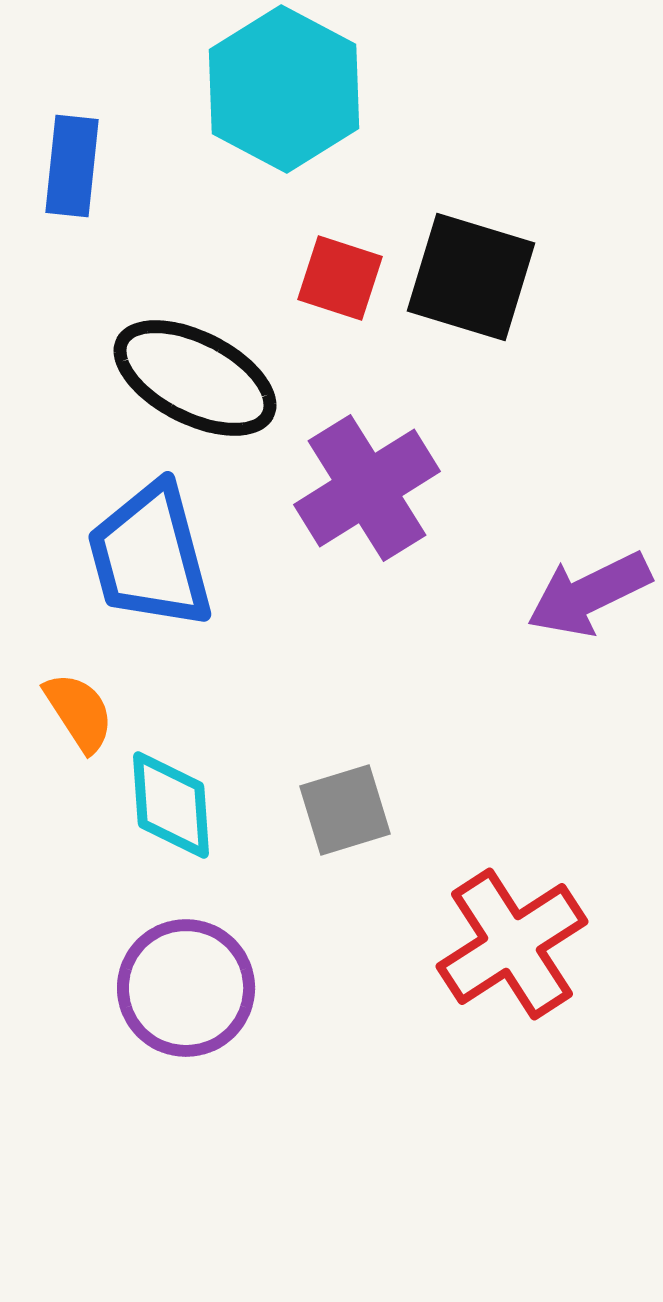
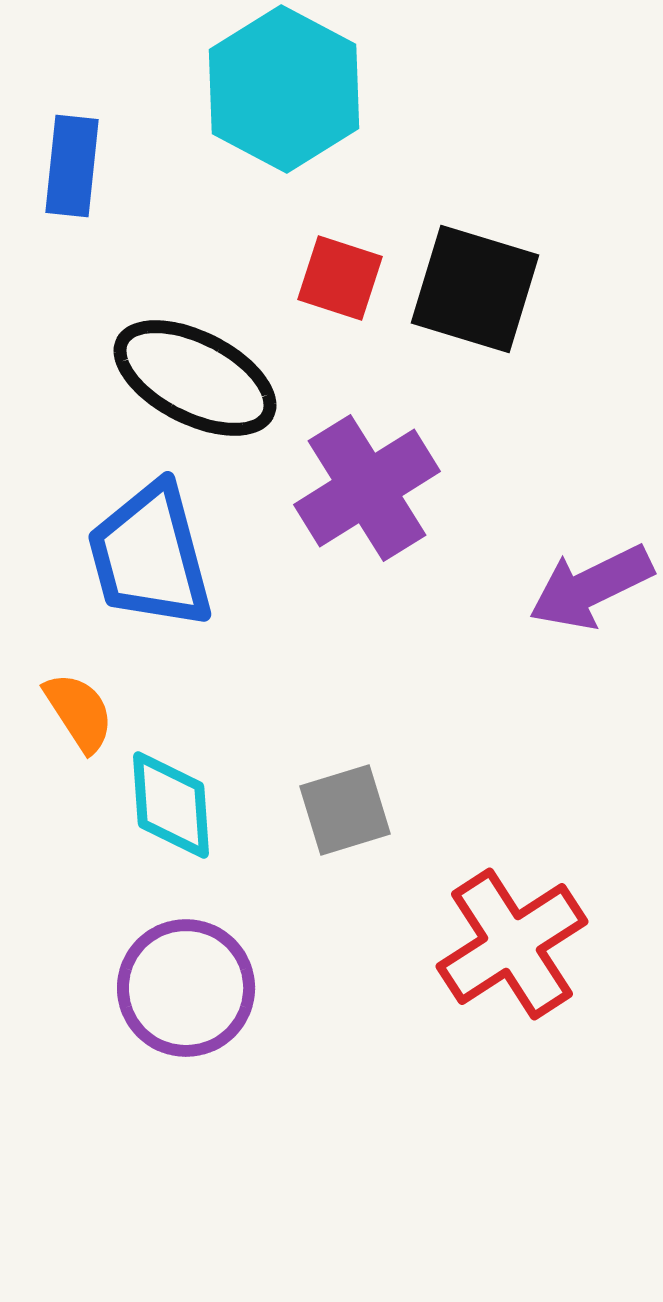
black square: moved 4 px right, 12 px down
purple arrow: moved 2 px right, 7 px up
